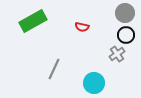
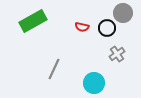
gray circle: moved 2 px left
black circle: moved 19 px left, 7 px up
